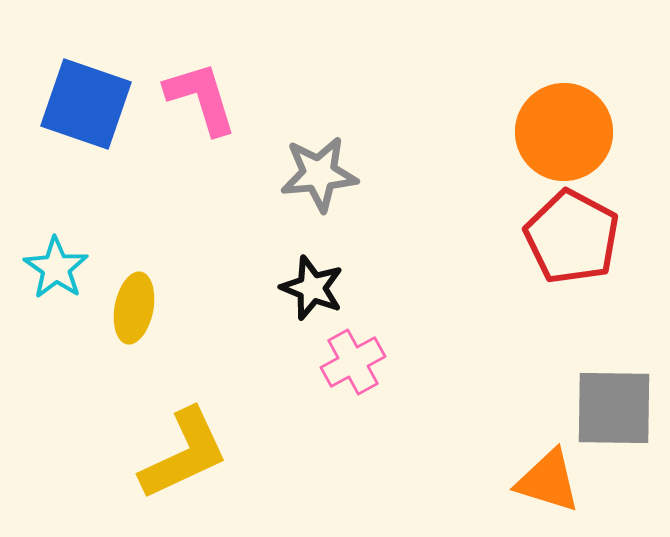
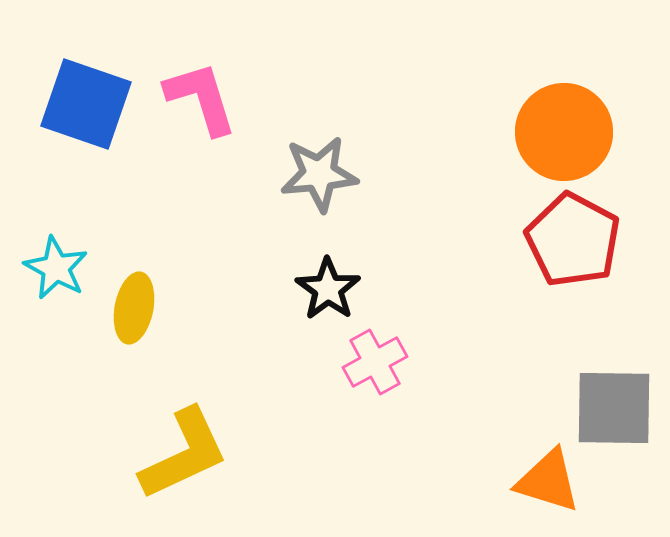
red pentagon: moved 1 px right, 3 px down
cyan star: rotated 6 degrees counterclockwise
black star: moved 16 px right, 1 px down; rotated 14 degrees clockwise
pink cross: moved 22 px right
